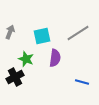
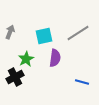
cyan square: moved 2 px right
green star: rotated 21 degrees clockwise
